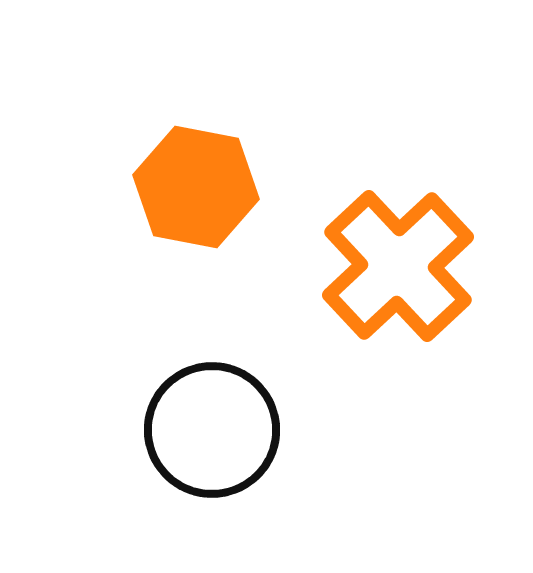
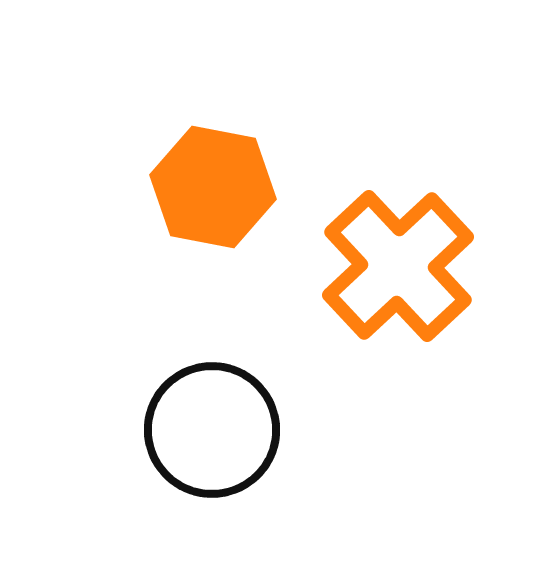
orange hexagon: moved 17 px right
